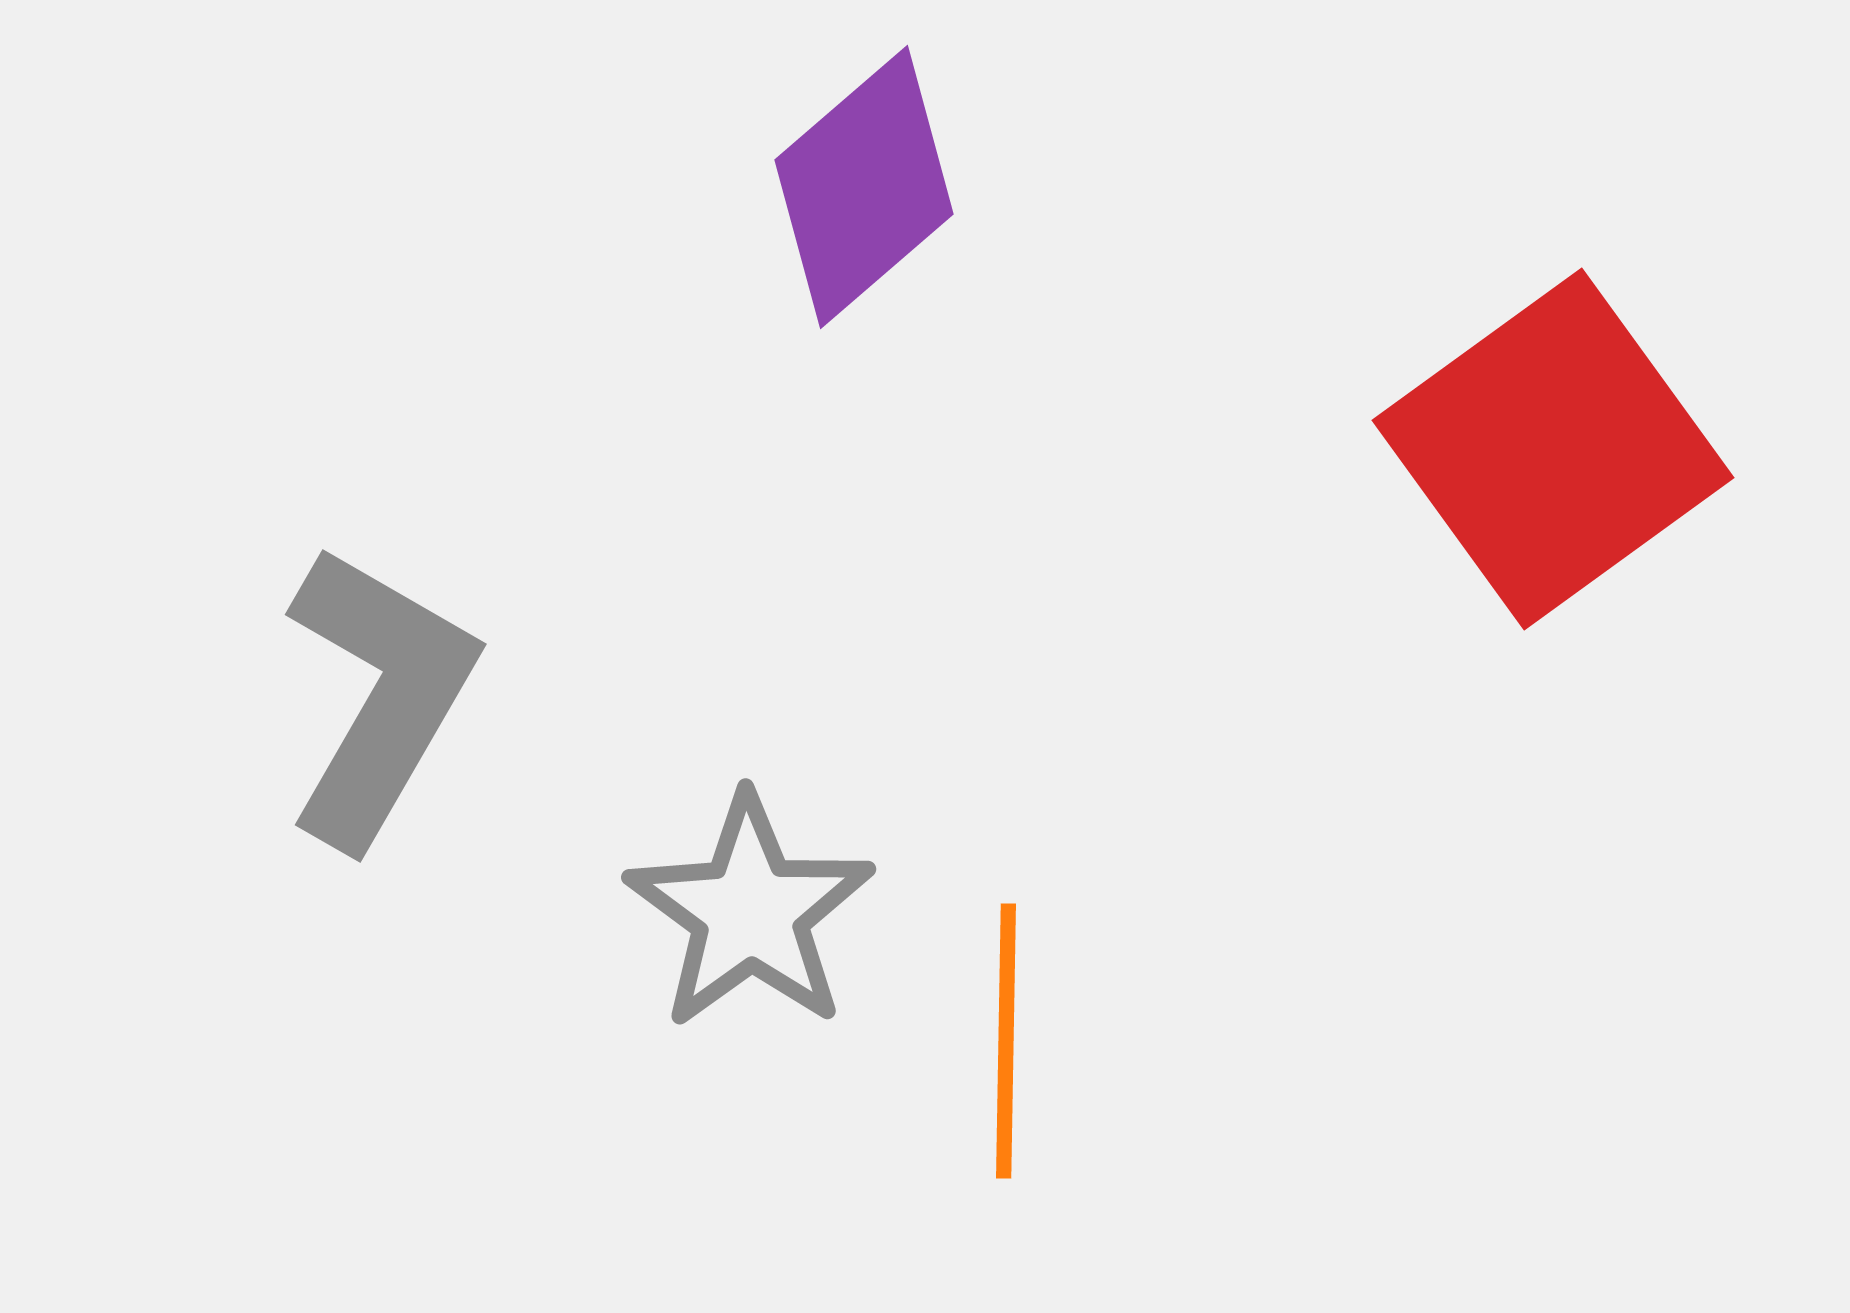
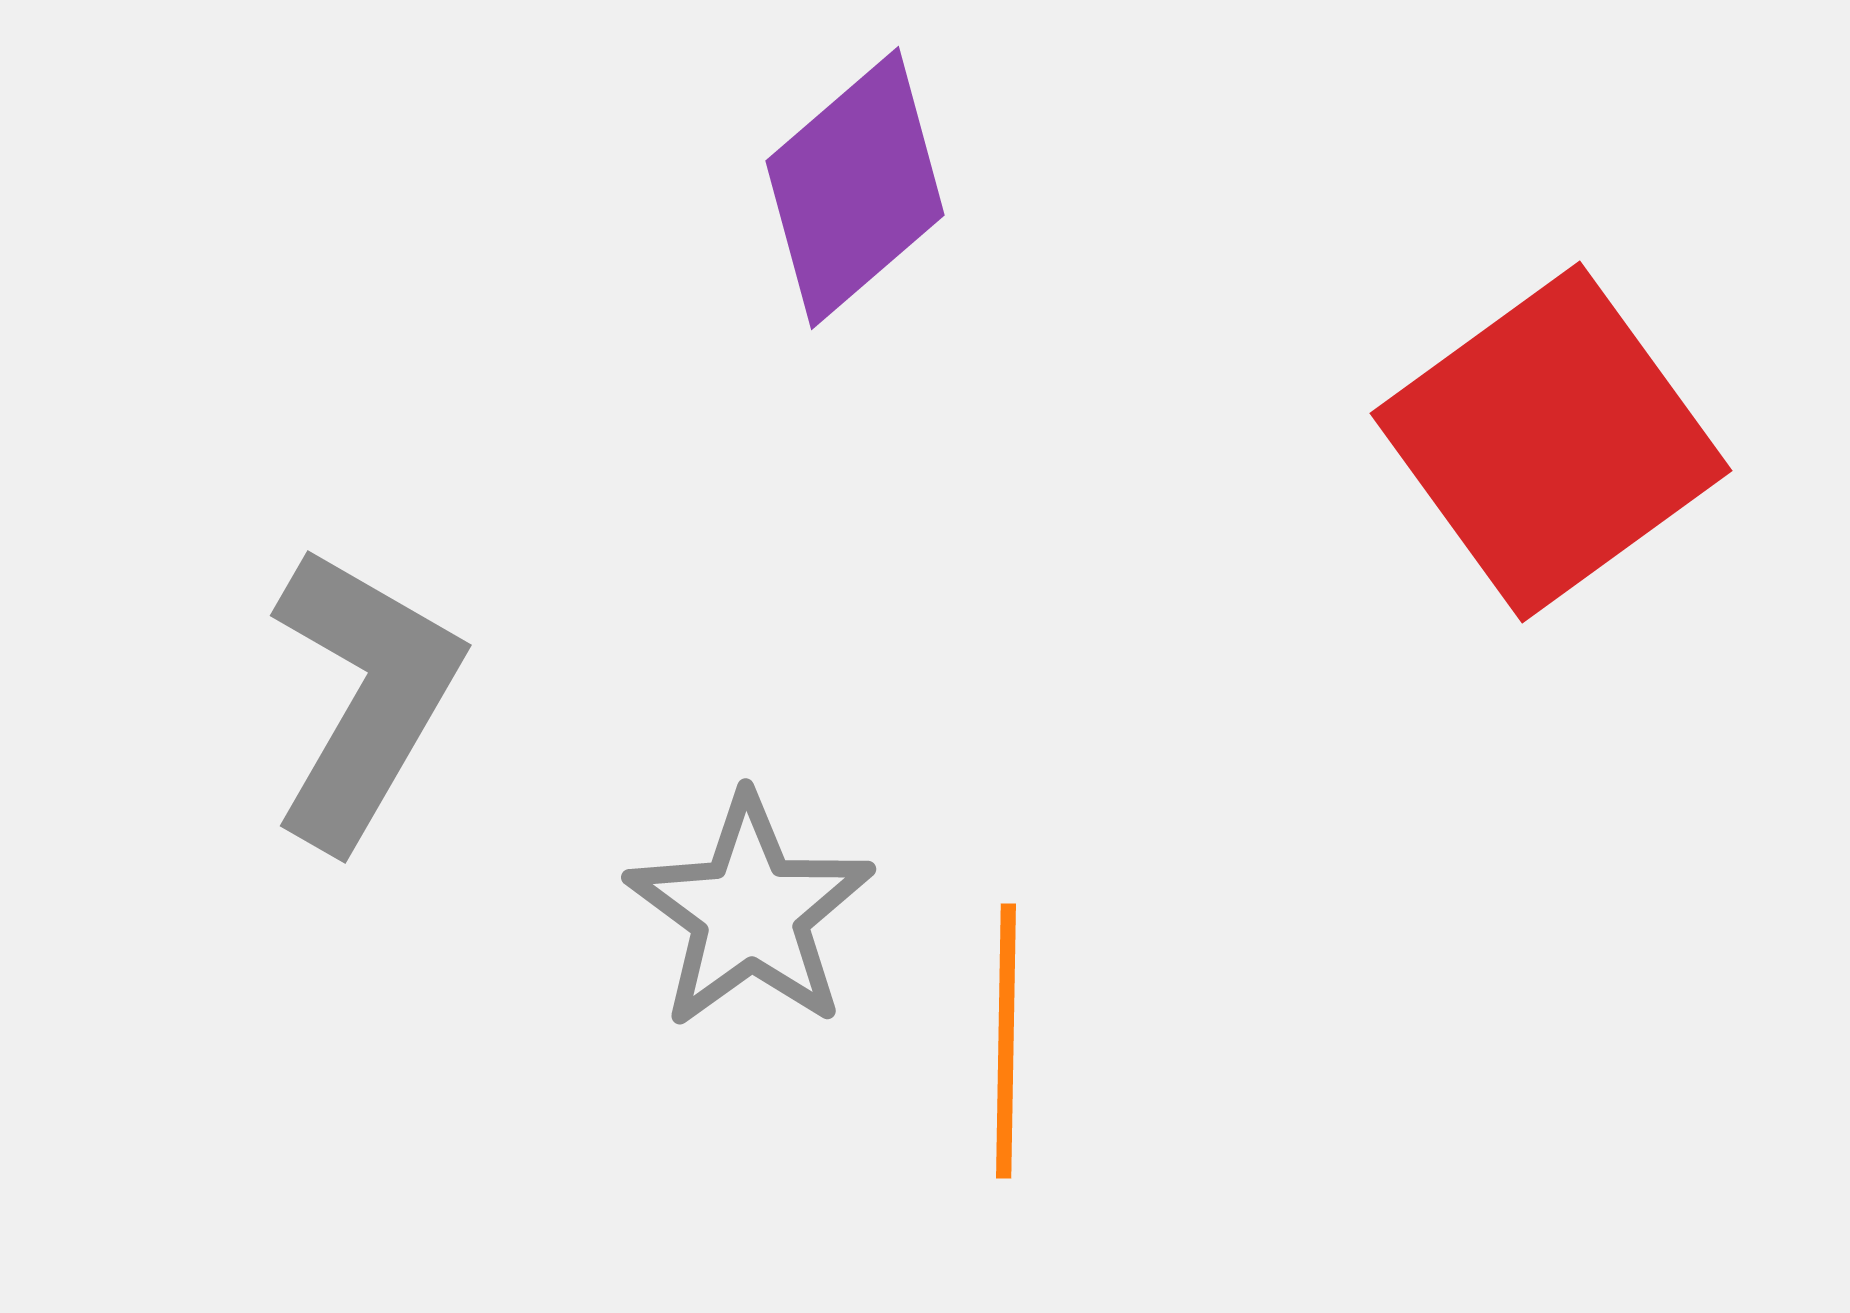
purple diamond: moved 9 px left, 1 px down
red square: moved 2 px left, 7 px up
gray L-shape: moved 15 px left, 1 px down
